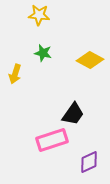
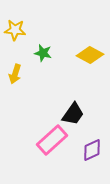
yellow star: moved 24 px left, 15 px down
yellow diamond: moved 5 px up
pink rectangle: rotated 24 degrees counterclockwise
purple diamond: moved 3 px right, 12 px up
